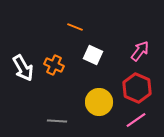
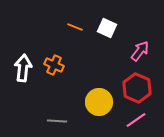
white square: moved 14 px right, 27 px up
white arrow: rotated 144 degrees counterclockwise
